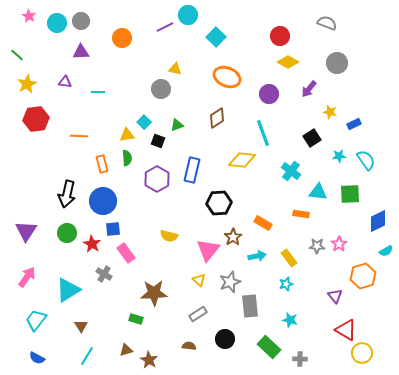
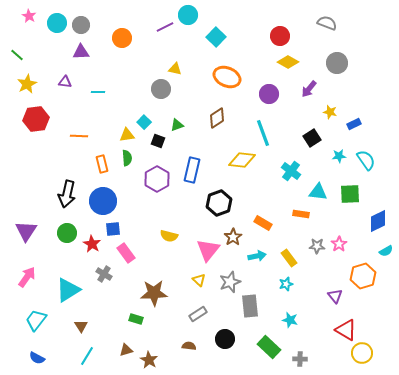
gray circle at (81, 21): moved 4 px down
black hexagon at (219, 203): rotated 15 degrees counterclockwise
